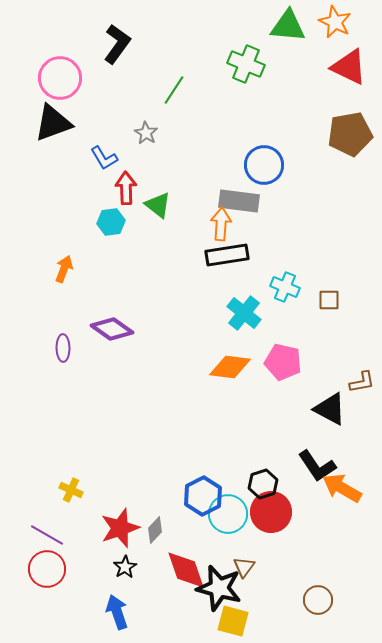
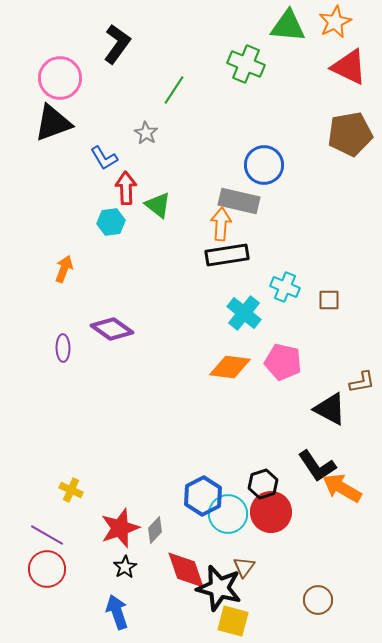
orange star at (335, 22): rotated 20 degrees clockwise
gray rectangle at (239, 201): rotated 6 degrees clockwise
